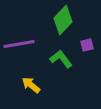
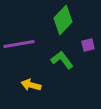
purple square: moved 1 px right
green L-shape: moved 1 px right, 1 px down
yellow arrow: rotated 24 degrees counterclockwise
